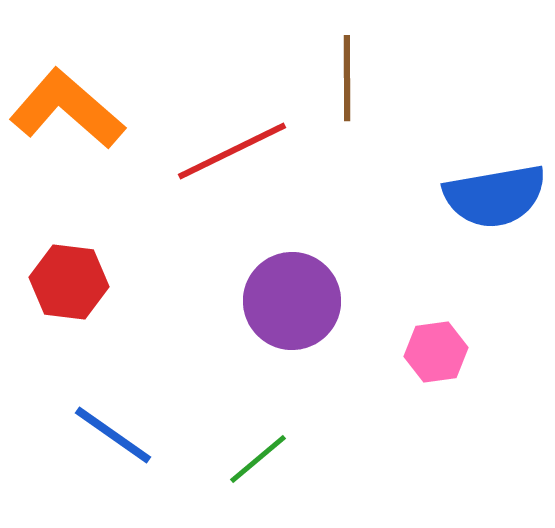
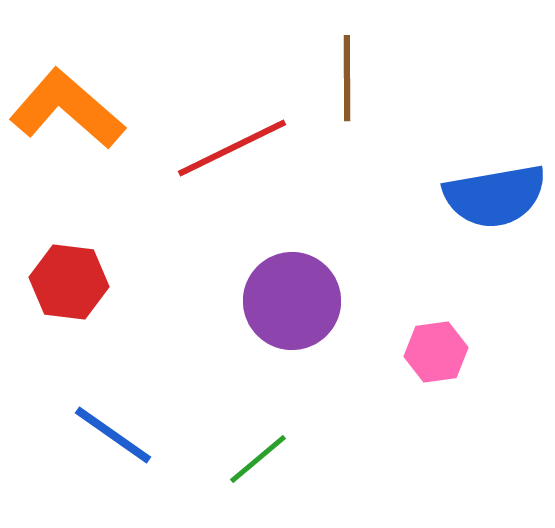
red line: moved 3 px up
